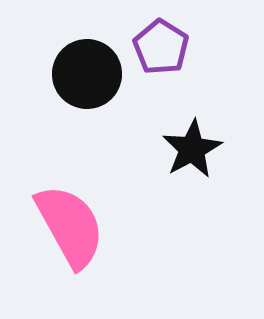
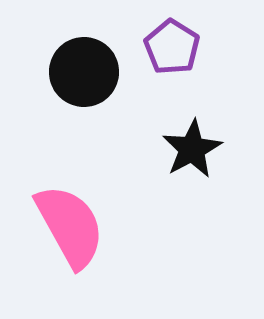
purple pentagon: moved 11 px right
black circle: moved 3 px left, 2 px up
